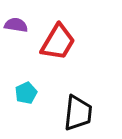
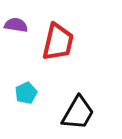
red trapezoid: rotated 18 degrees counterclockwise
black trapezoid: rotated 24 degrees clockwise
